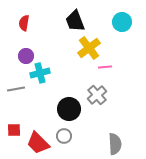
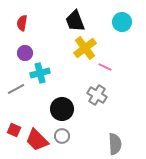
red semicircle: moved 2 px left
yellow cross: moved 4 px left
purple circle: moved 1 px left, 3 px up
pink line: rotated 32 degrees clockwise
gray line: rotated 18 degrees counterclockwise
gray cross: rotated 18 degrees counterclockwise
black circle: moved 7 px left
red square: rotated 24 degrees clockwise
gray circle: moved 2 px left
red trapezoid: moved 1 px left, 3 px up
